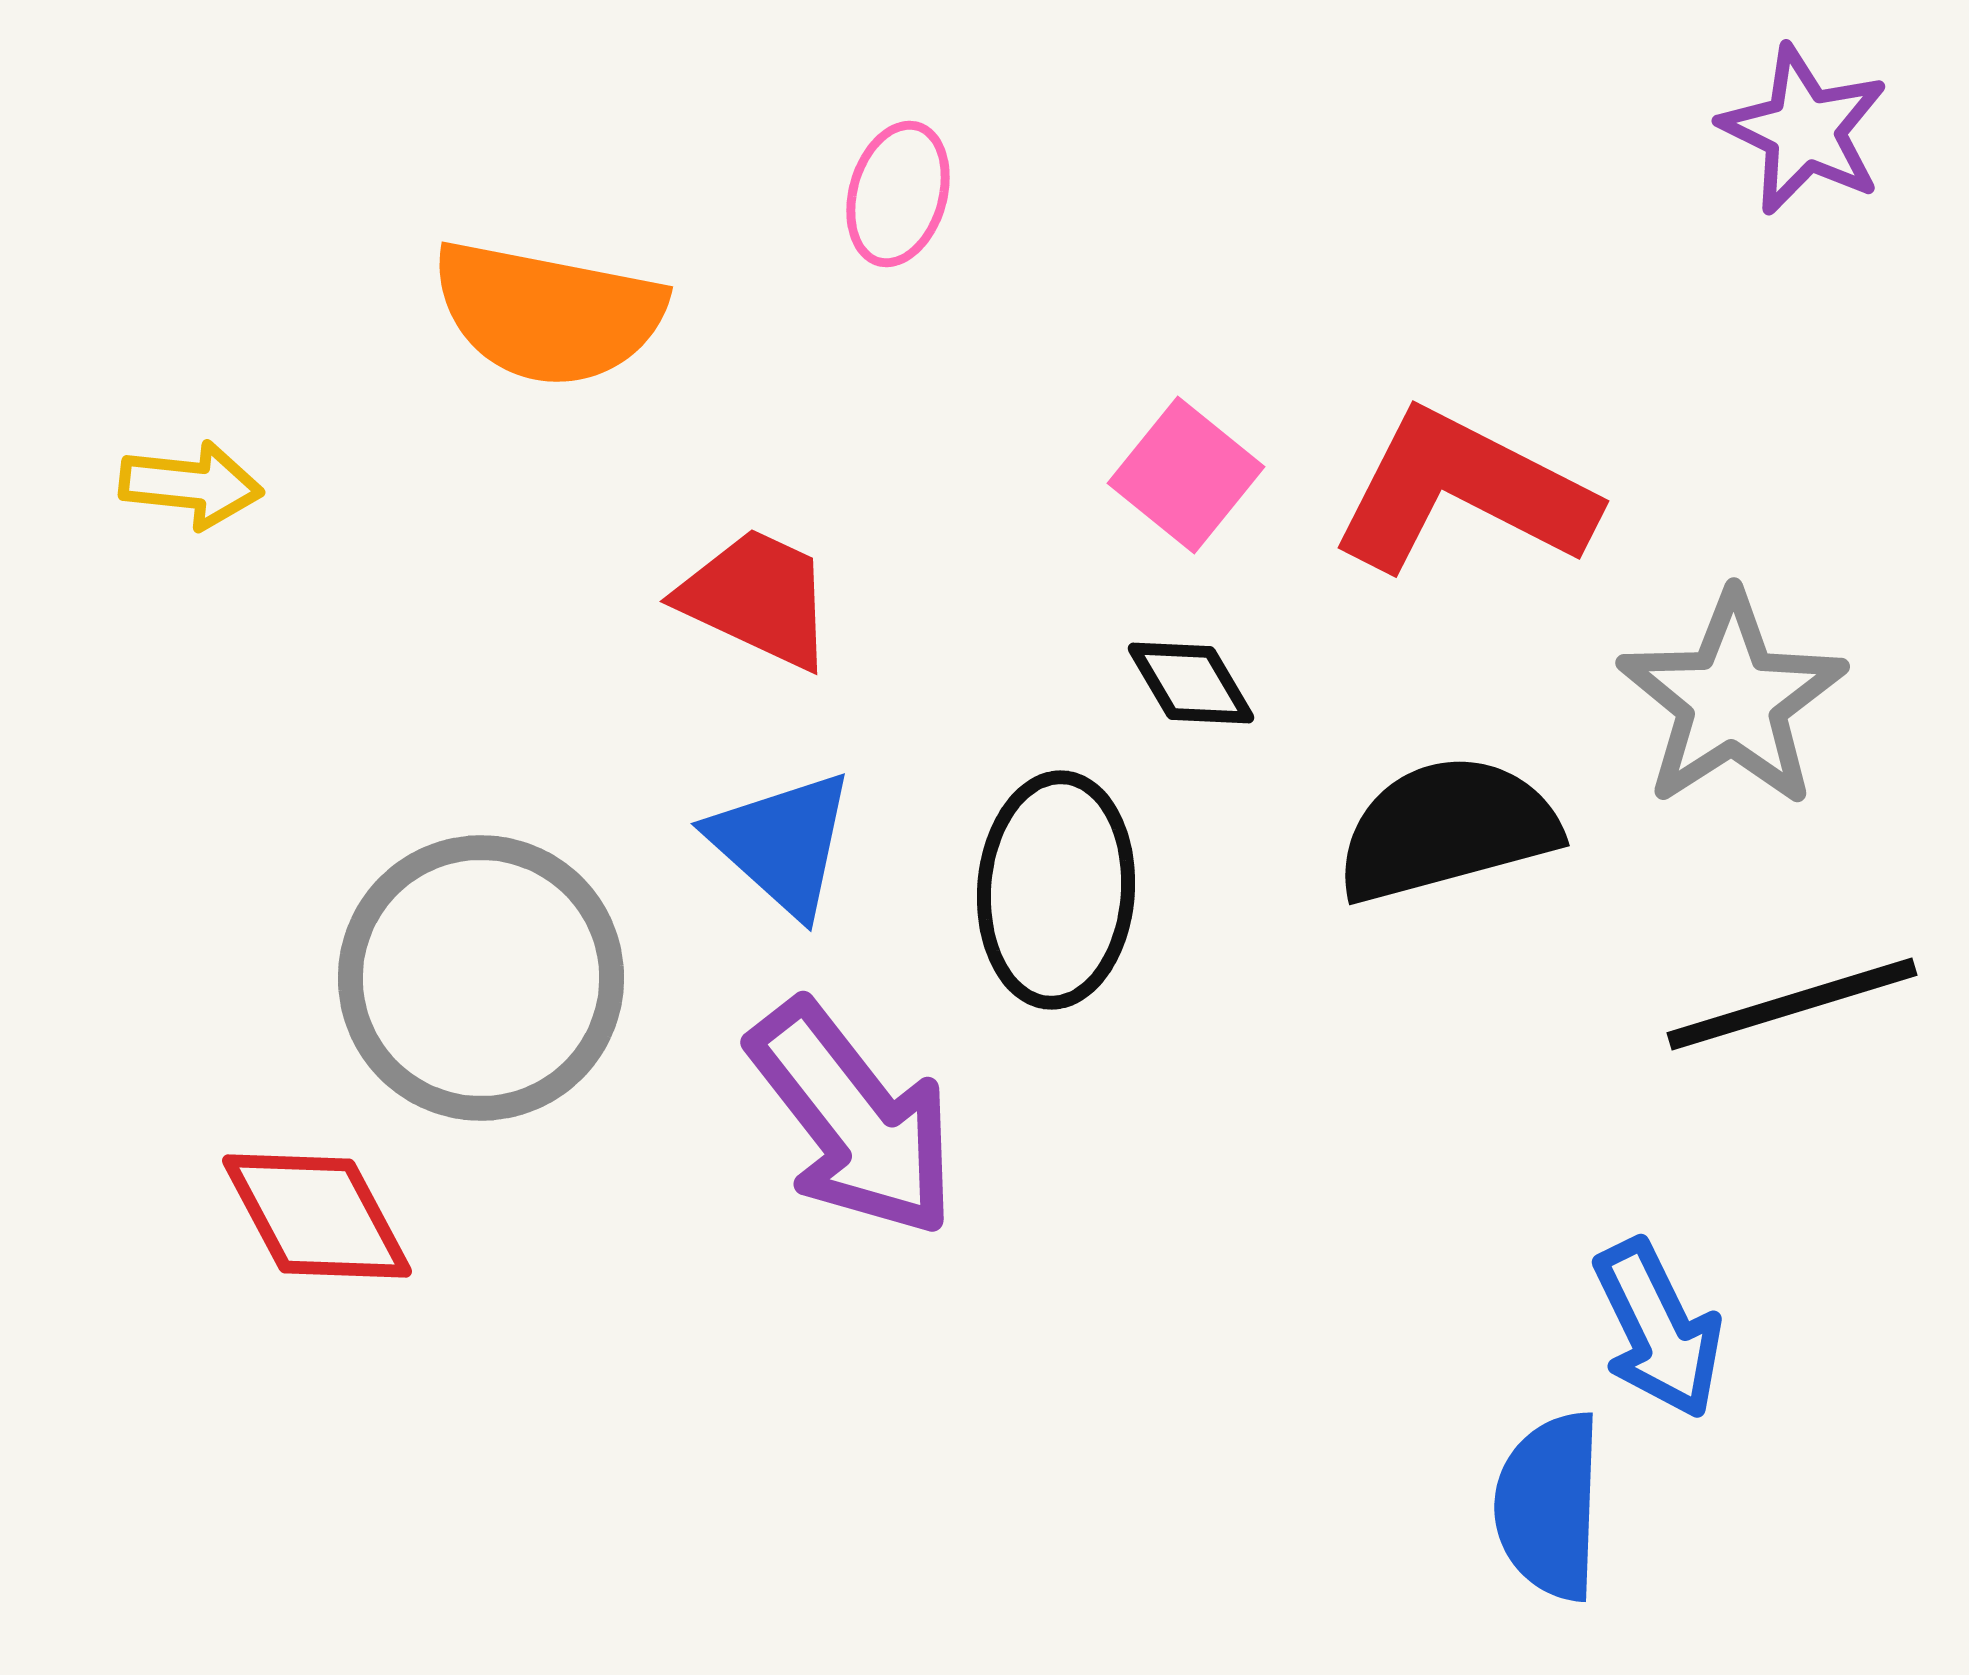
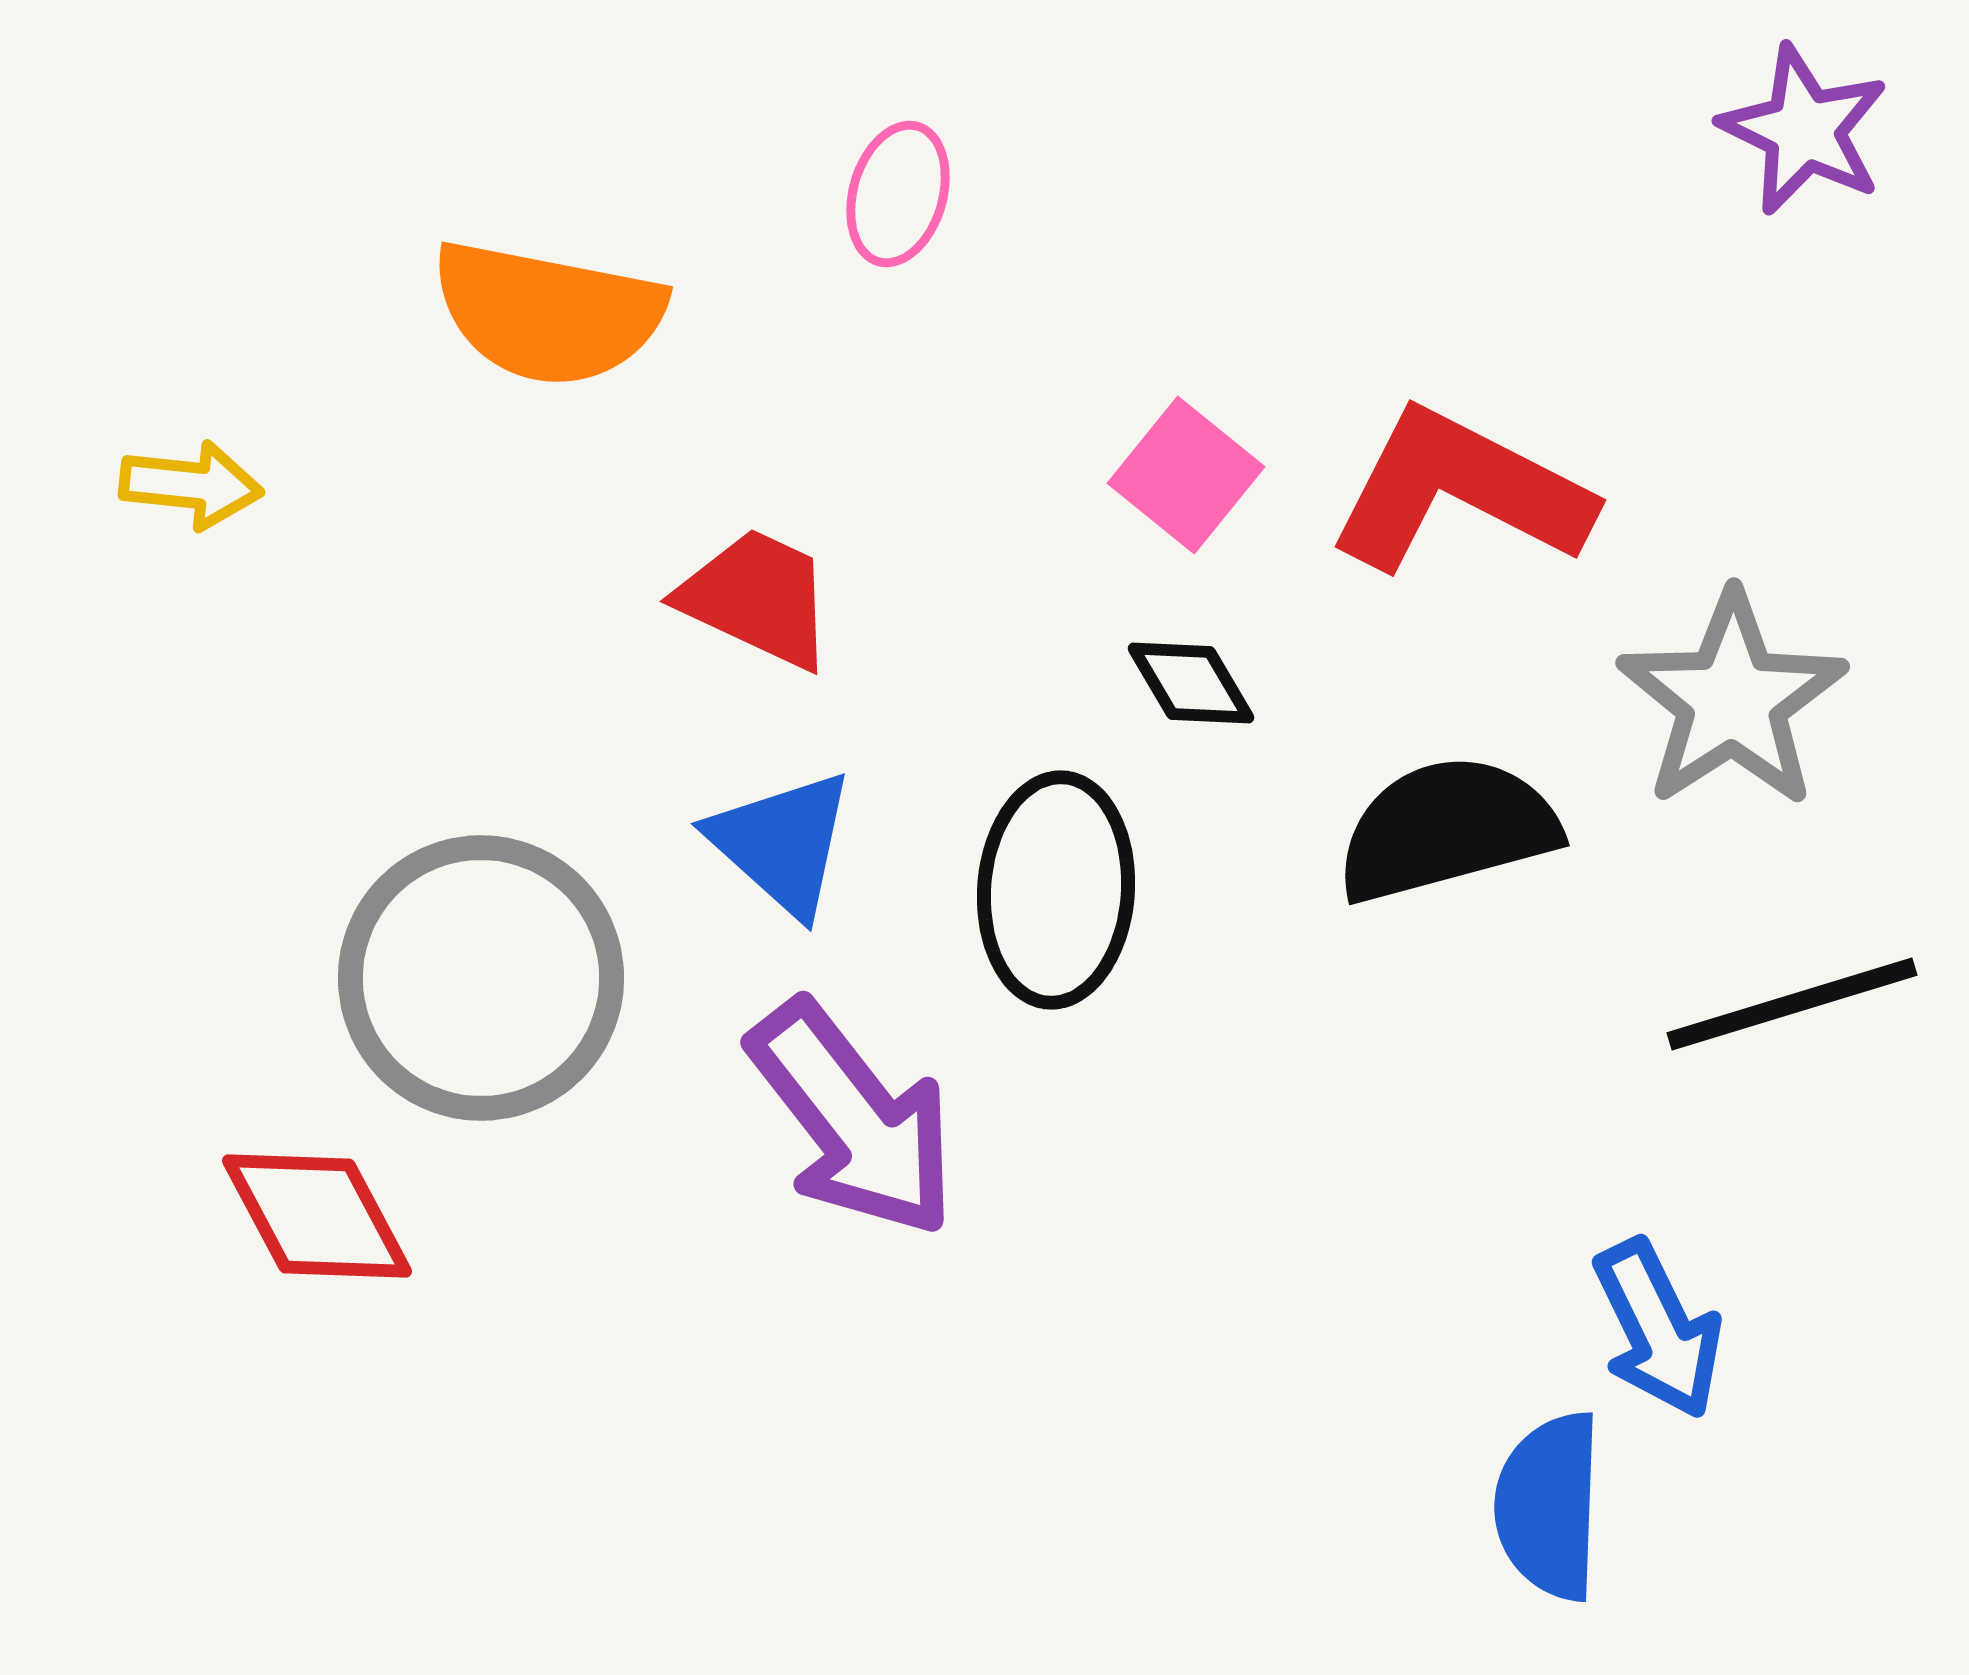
red L-shape: moved 3 px left, 1 px up
